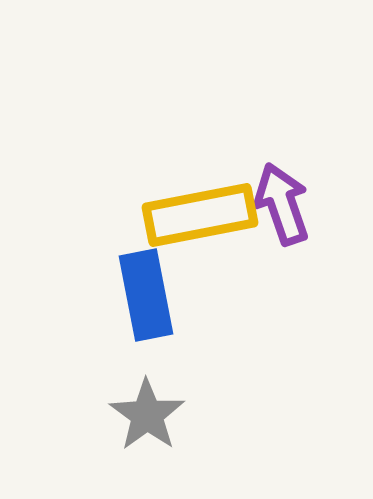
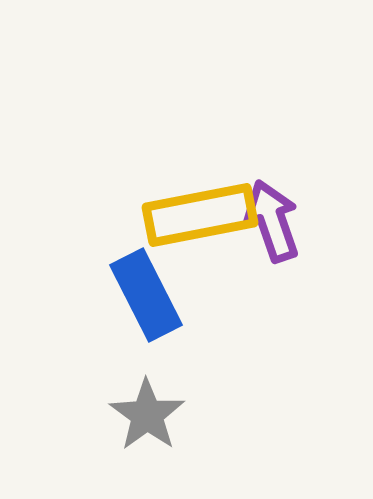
purple arrow: moved 10 px left, 17 px down
blue rectangle: rotated 16 degrees counterclockwise
